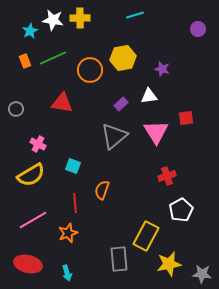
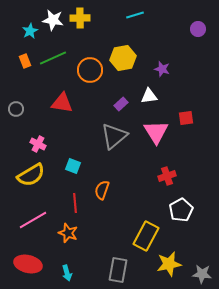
orange star: rotated 30 degrees counterclockwise
gray rectangle: moved 1 px left, 11 px down; rotated 15 degrees clockwise
